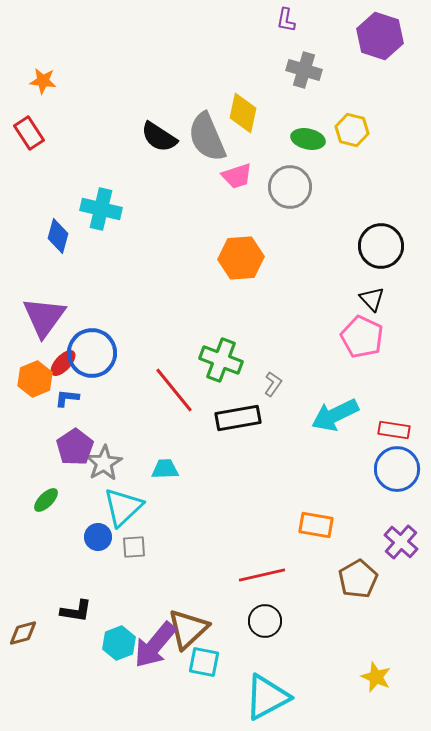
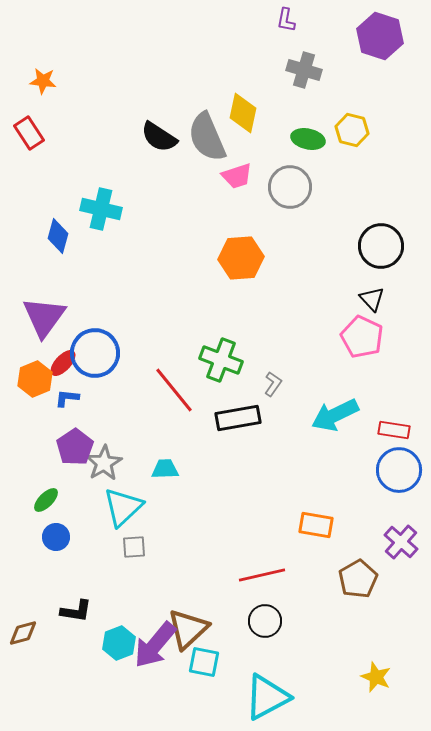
blue circle at (92, 353): moved 3 px right
blue circle at (397, 469): moved 2 px right, 1 px down
blue circle at (98, 537): moved 42 px left
